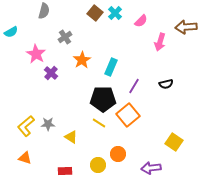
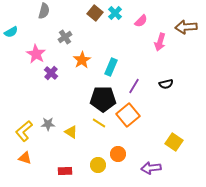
yellow L-shape: moved 2 px left, 5 px down
yellow triangle: moved 5 px up
